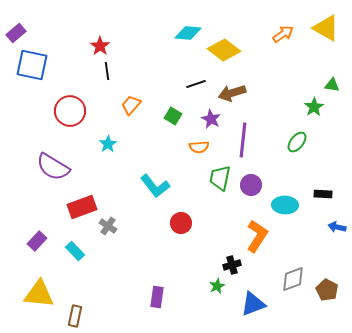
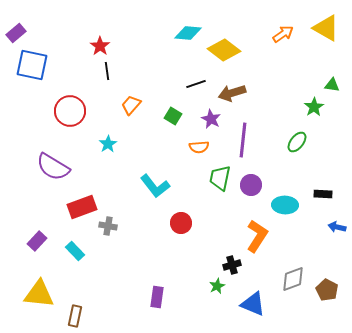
gray cross at (108, 226): rotated 24 degrees counterclockwise
blue triangle at (253, 304): rotated 44 degrees clockwise
